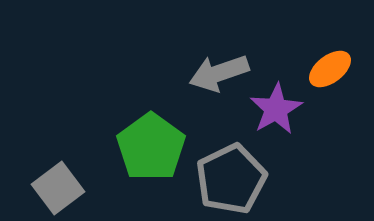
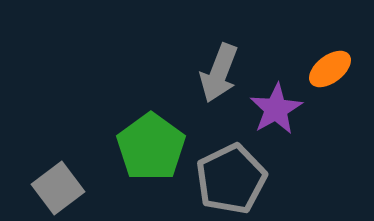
gray arrow: rotated 50 degrees counterclockwise
